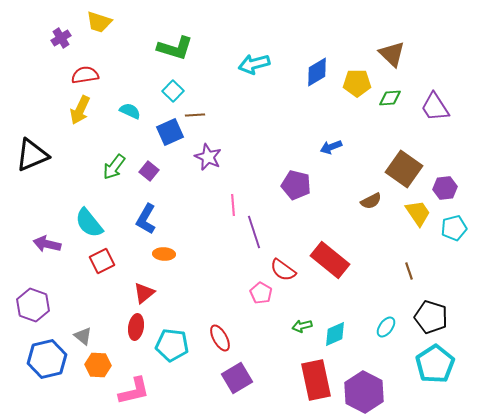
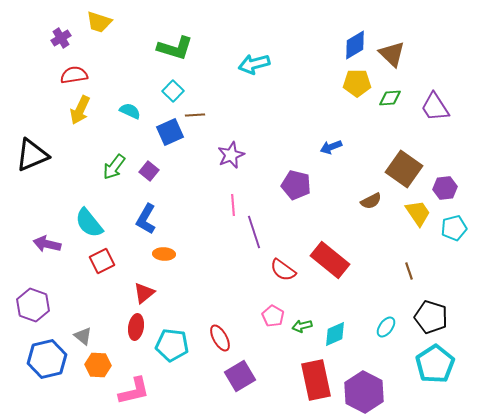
blue diamond at (317, 72): moved 38 px right, 27 px up
red semicircle at (85, 75): moved 11 px left
purple star at (208, 157): moved 23 px right, 2 px up; rotated 24 degrees clockwise
pink pentagon at (261, 293): moved 12 px right, 23 px down
purple square at (237, 378): moved 3 px right, 2 px up
